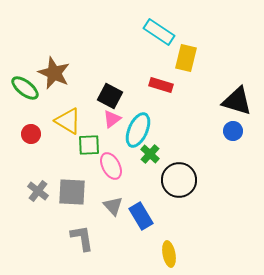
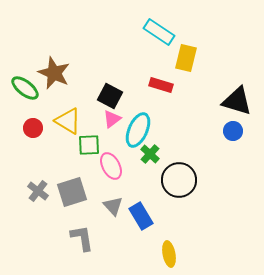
red circle: moved 2 px right, 6 px up
gray square: rotated 20 degrees counterclockwise
